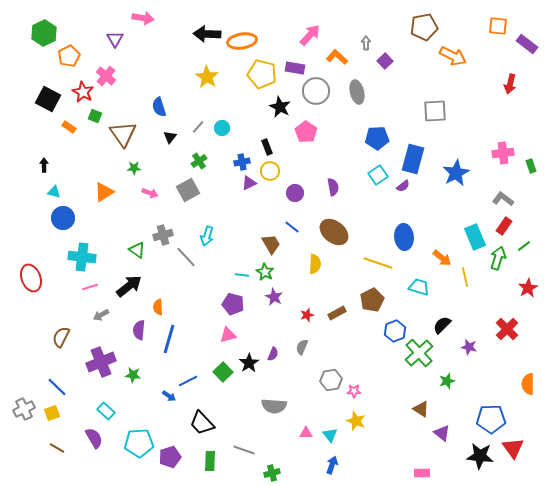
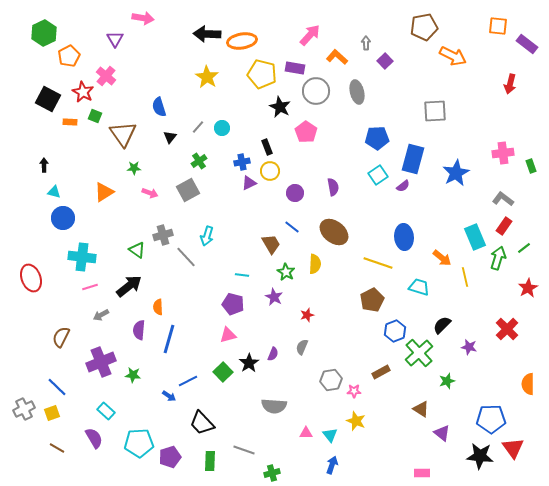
orange rectangle at (69, 127): moved 1 px right, 5 px up; rotated 32 degrees counterclockwise
green line at (524, 246): moved 2 px down
green star at (265, 272): moved 21 px right
brown rectangle at (337, 313): moved 44 px right, 59 px down
